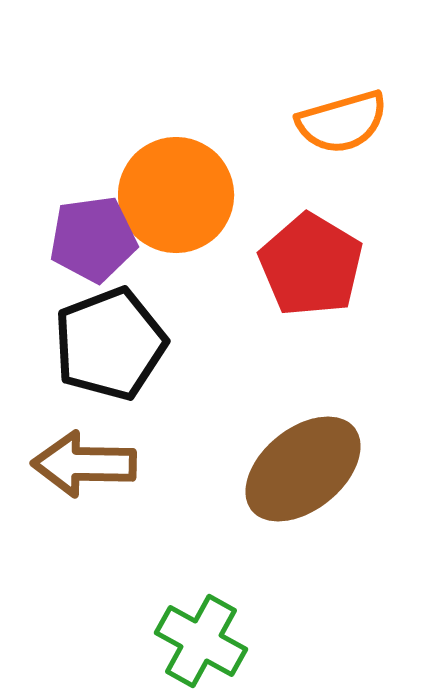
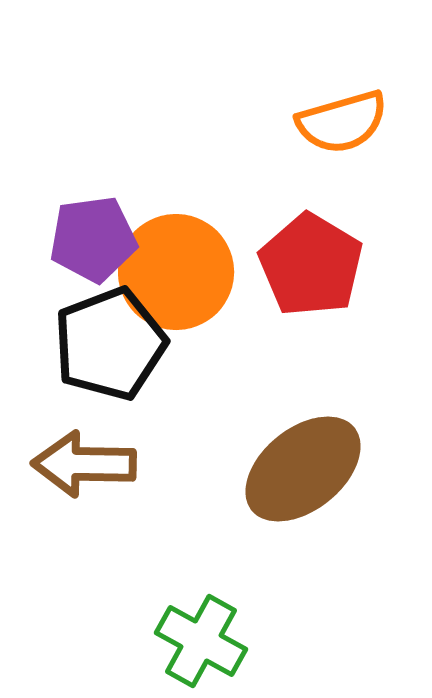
orange circle: moved 77 px down
